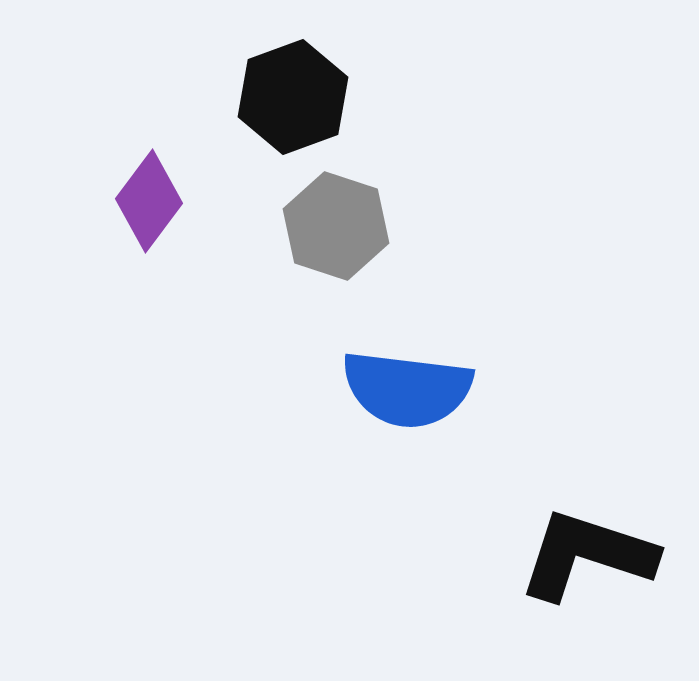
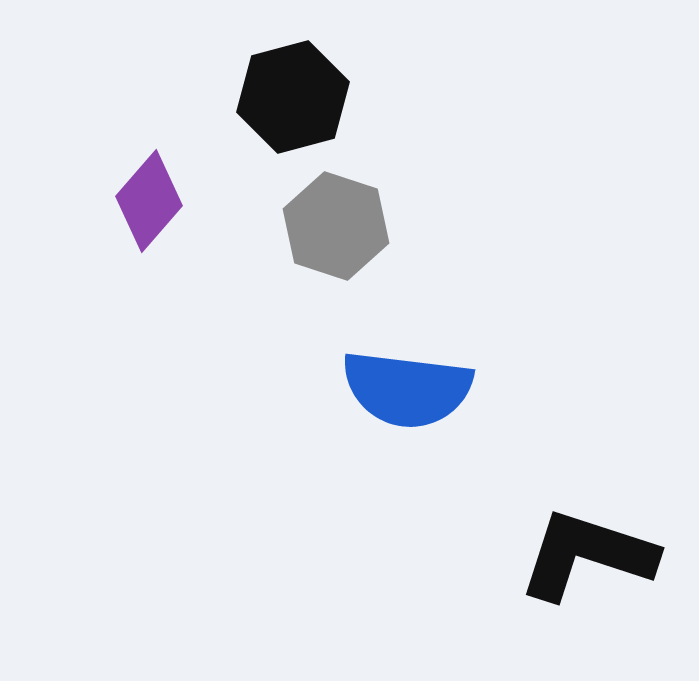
black hexagon: rotated 5 degrees clockwise
purple diamond: rotated 4 degrees clockwise
